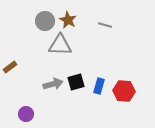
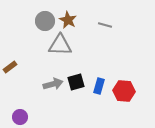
purple circle: moved 6 px left, 3 px down
